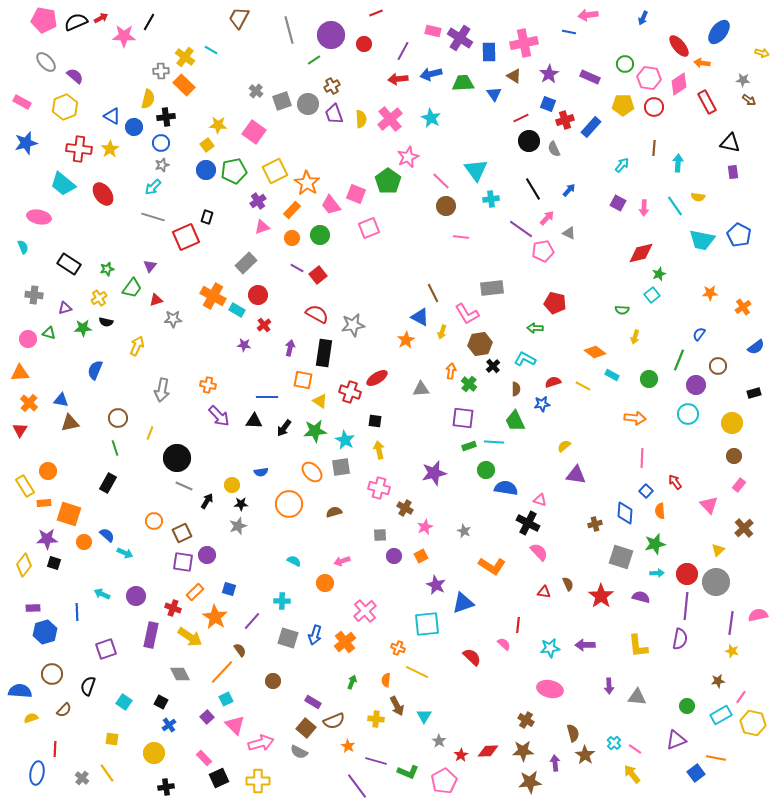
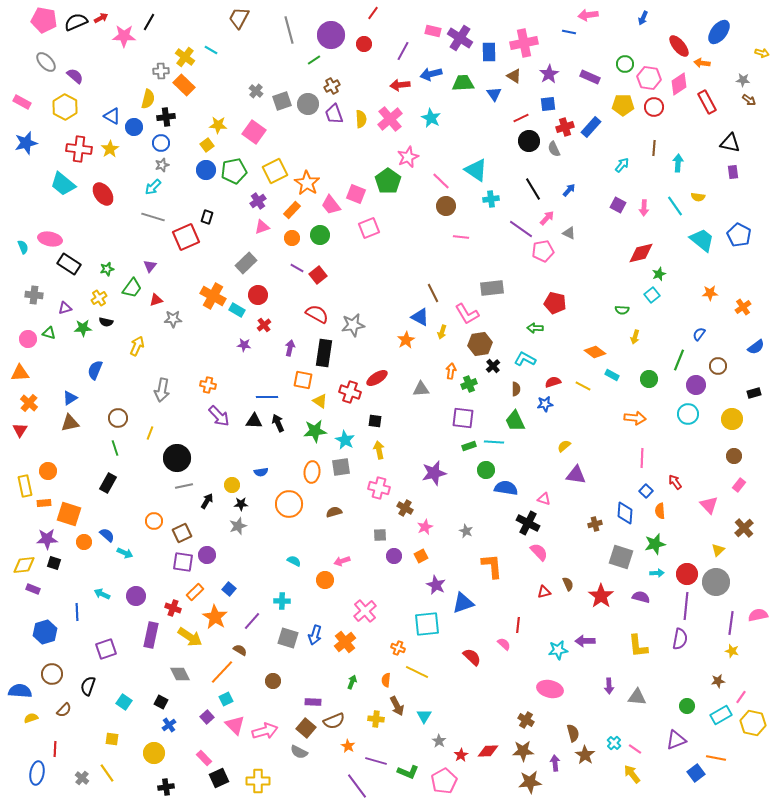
red line at (376, 13): moved 3 px left; rotated 32 degrees counterclockwise
red arrow at (398, 79): moved 2 px right, 6 px down
blue square at (548, 104): rotated 28 degrees counterclockwise
yellow hexagon at (65, 107): rotated 10 degrees counterclockwise
red cross at (565, 120): moved 7 px down
cyan triangle at (476, 170): rotated 20 degrees counterclockwise
purple square at (618, 203): moved 2 px down
pink ellipse at (39, 217): moved 11 px right, 22 px down
cyan trapezoid at (702, 240): rotated 152 degrees counterclockwise
green cross at (469, 384): rotated 28 degrees clockwise
blue triangle at (61, 400): moved 9 px right, 2 px up; rotated 42 degrees counterclockwise
blue star at (542, 404): moved 3 px right
yellow circle at (732, 423): moved 4 px up
black arrow at (284, 428): moved 6 px left, 5 px up; rotated 120 degrees clockwise
orange ellipse at (312, 472): rotated 50 degrees clockwise
yellow rectangle at (25, 486): rotated 20 degrees clockwise
gray line at (184, 486): rotated 36 degrees counterclockwise
pink triangle at (540, 500): moved 4 px right, 1 px up
gray star at (464, 531): moved 2 px right
yellow diamond at (24, 565): rotated 45 degrees clockwise
orange L-shape at (492, 566): rotated 128 degrees counterclockwise
orange circle at (325, 583): moved 3 px up
blue square at (229, 589): rotated 24 degrees clockwise
red triangle at (544, 592): rotated 24 degrees counterclockwise
purple rectangle at (33, 608): moved 19 px up; rotated 24 degrees clockwise
purple arrow at (585, 645): moved 4 px up
cyan star at (550, 648): moved 8 px right, 2 px down
brown semicircle at (240, 650): rotated 24 degrees counterclockwise
purple rectangle at (313, 702): rotated 28 degrees counterclockwise
pink arrow at (261, 743): moved 4 px right, 12 px up
